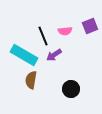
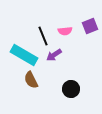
brown semicircle: rotated 36 degrees counterclockwise
